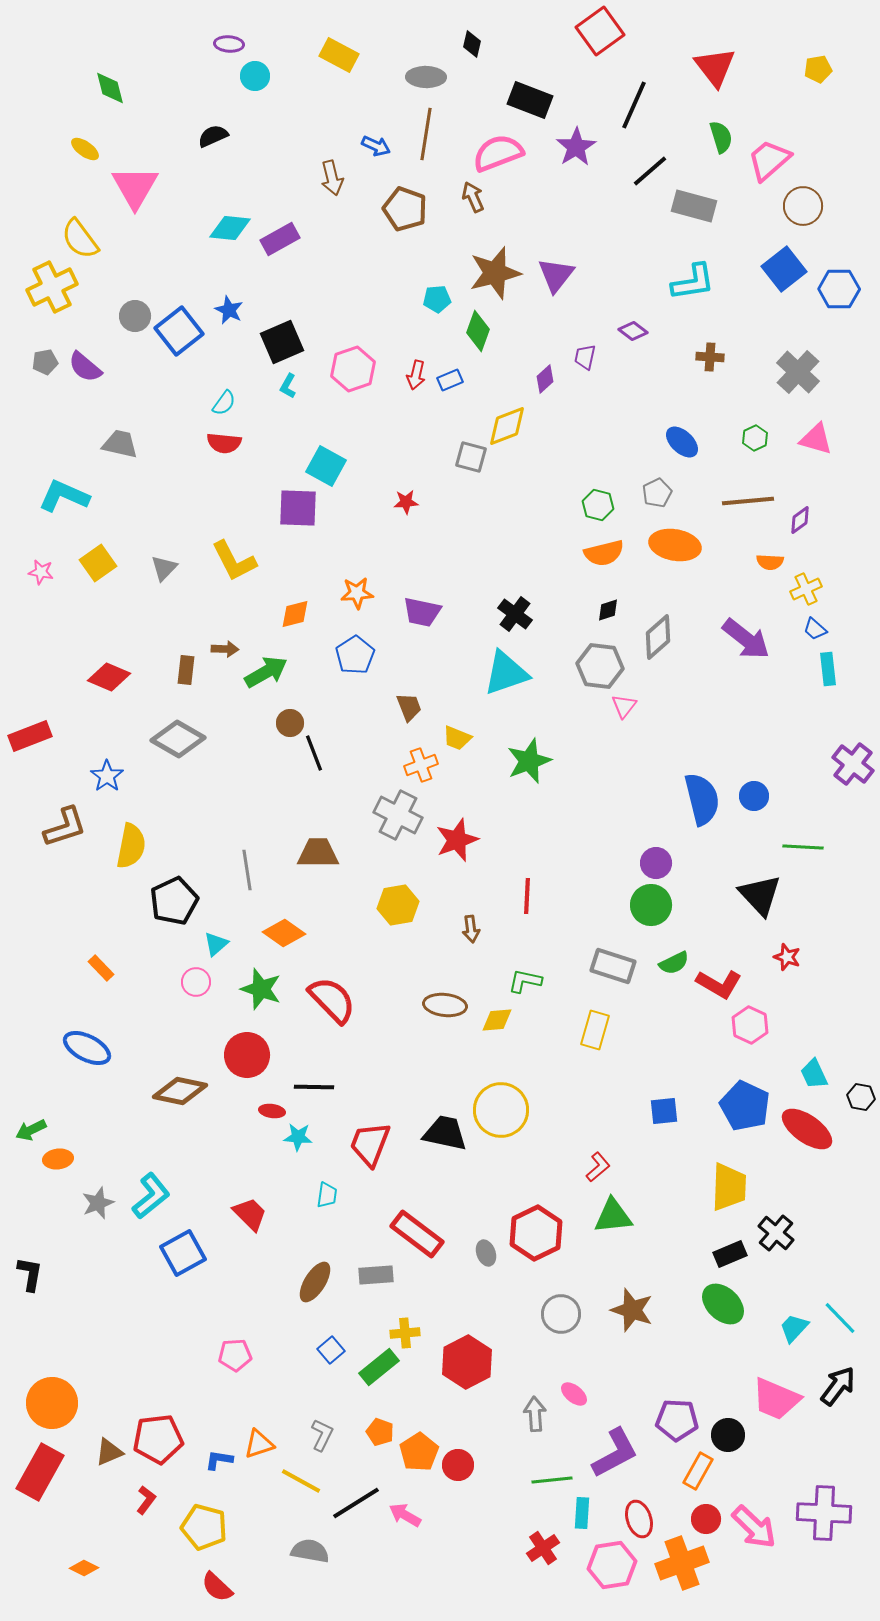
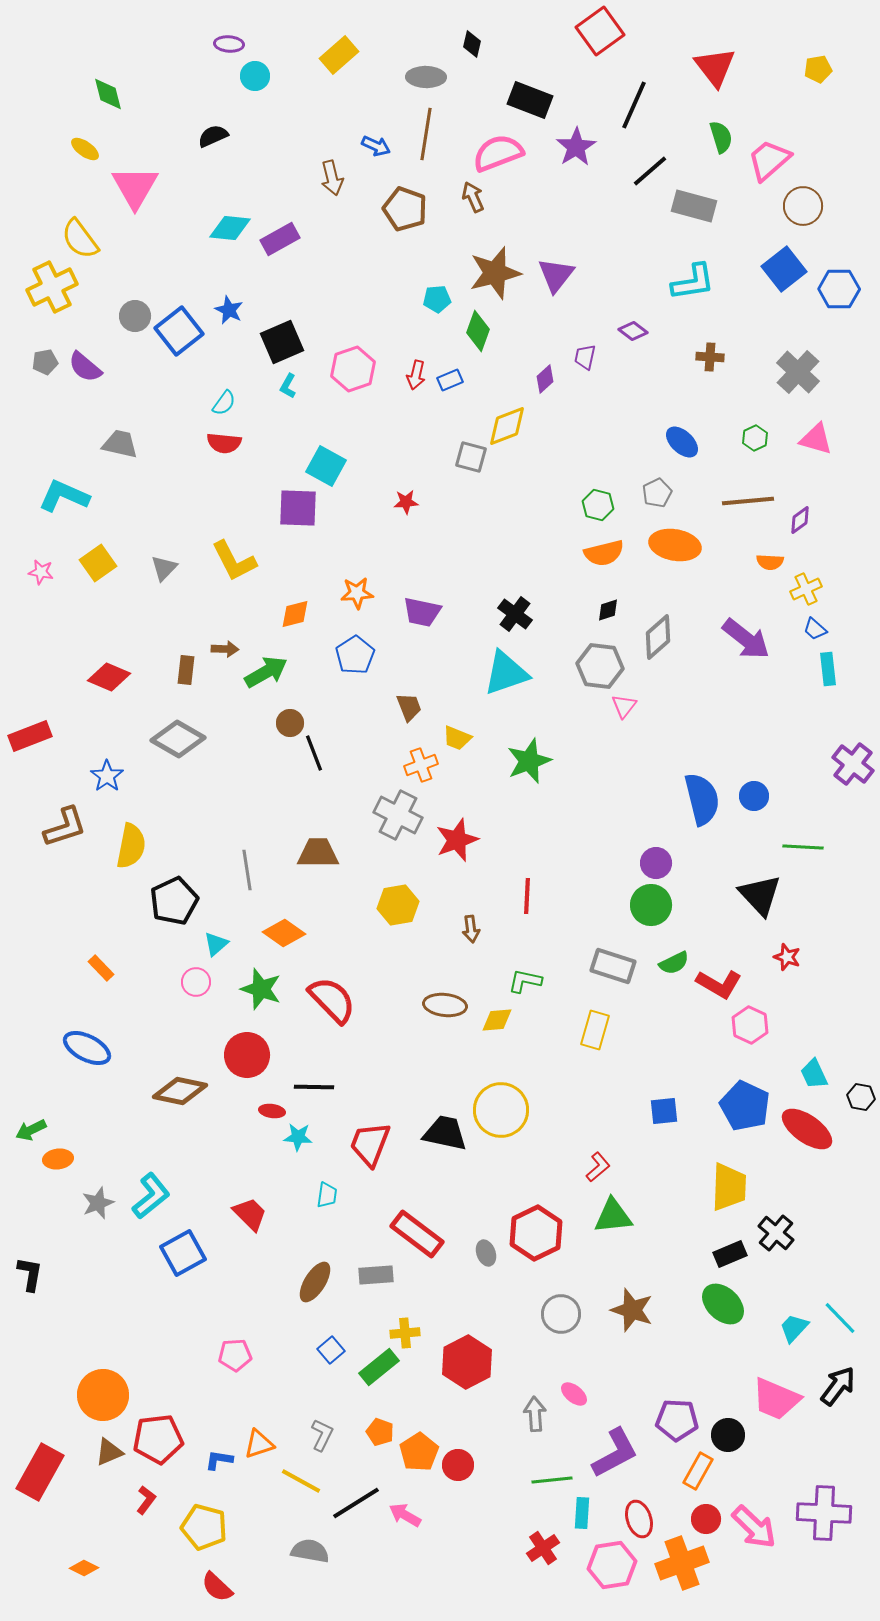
yellow rectangle at (339, 55): rotated 69 degrees counterclockwise
green diamond at (110, 88): moved 2 px left, 6 px down
orange circle at (52, 1403): moved 51 px right, 8 px up
